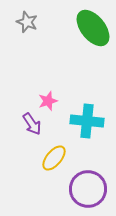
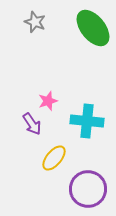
gray star: moved 8 px right
